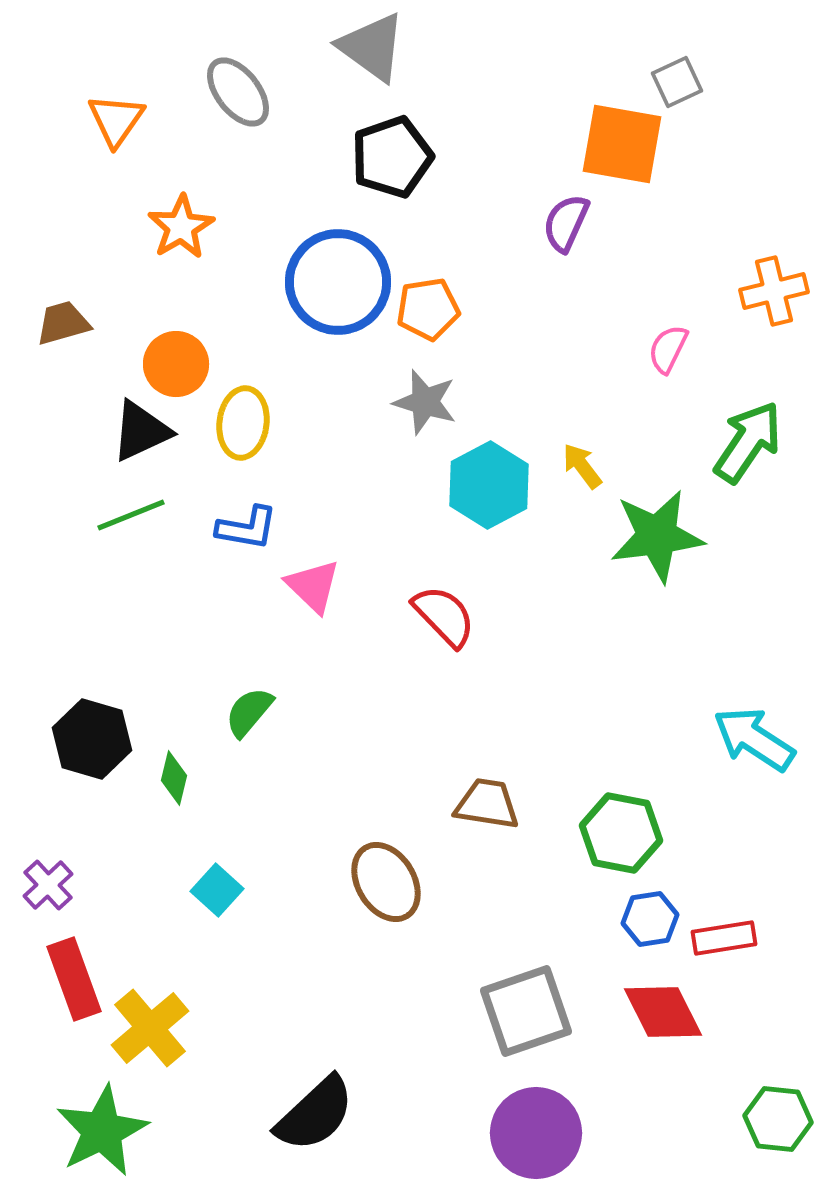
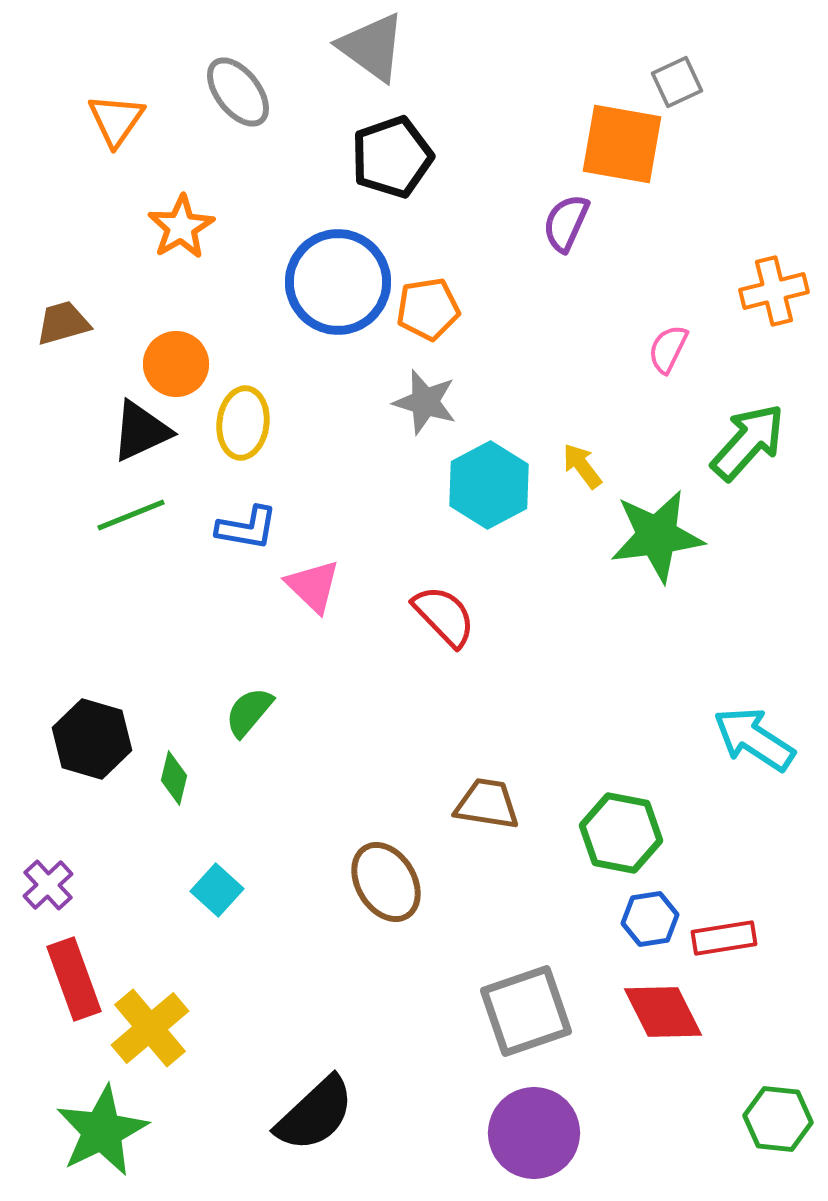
green arrow at (748, 442): rotated 8 degrees clockwise
purple circle at (536, 1133): moved 2 px left
